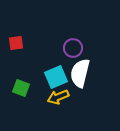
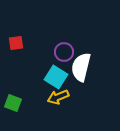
purple circle: moved 9 px left, 4 px down
white semicircle: moved 1 px right, 6 px up
cyan square: rotated 35 degrees counterclockwise
green square: moved 8 px left, 15 px down
